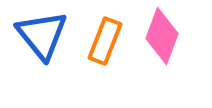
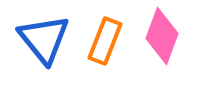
blue triangle: moved 2 px right, 4 px down
